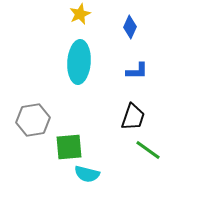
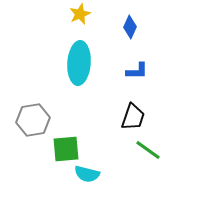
cyan ellipse: moved 1 px down
green square: moved 3 px left, 2 px down
